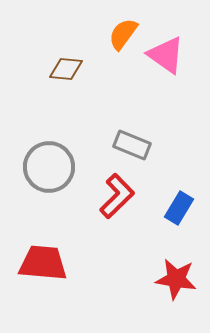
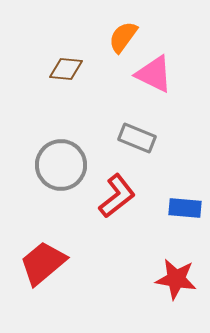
orange semicircle: moved 3 px down
pink triangle: moved 12 px left, 19 px down; rotated 9 degrees counterclockwise
gray rectangle: moved 5 px right, 7 px up
gray circle: moved 12 px right, 2 px up
red L-shape: rotated 6 degrees clockwise
blue rectangle: moved 6 px right; rotated 64 degrees clockwise
red trapezoid: rotated 45 degrees counterclockwise
